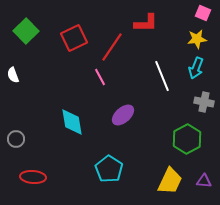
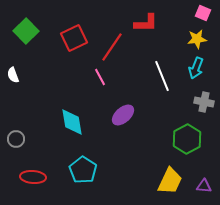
cyan pentagon: moved 26 px left, 1 px down
purple triangle: moved 5 px down
